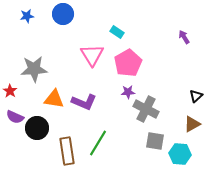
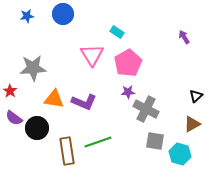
gray star: moved 1 px left, 1 px up
purple semicircle: moved 1 px left, 1 px down; rotated 12 degrees clockwise
green line: moved 1 px up; rotated 40 degrees clockwise
cyan hexagon: rotated 10 degrees clockwise
